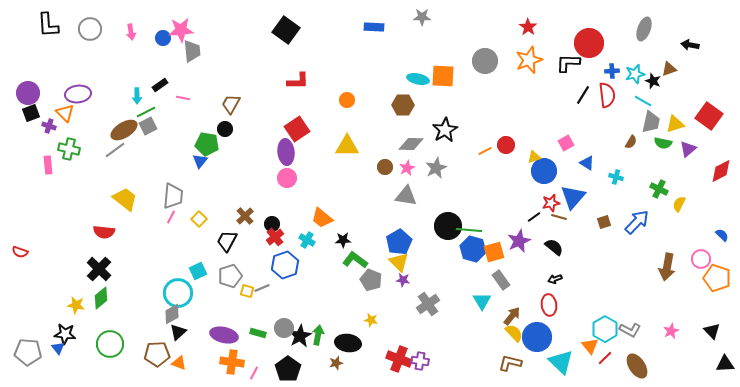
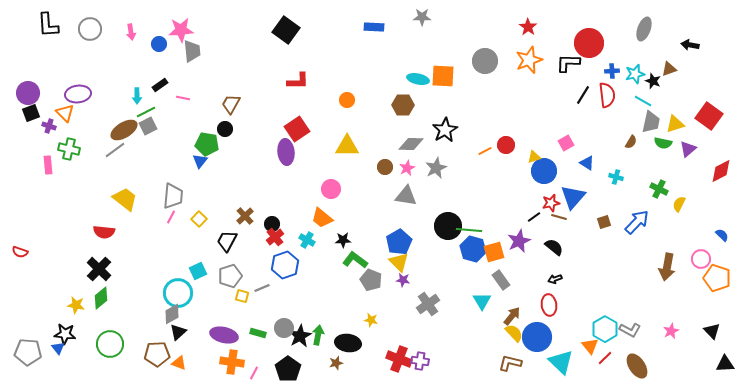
blue circle at (163, 38): moved 4 px left, 6 px down
pink circle at (287, 178): moved 44 px right, 11 px down
yellow square at (247, 291): moved 5 px left, 5 px down
